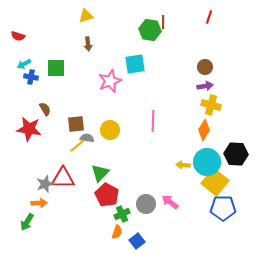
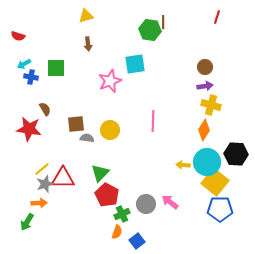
red line: moved 8 px right
yellow line: moved 35 px left, 23 px down
blue pentagon: moved 3 px left, 1 px down
